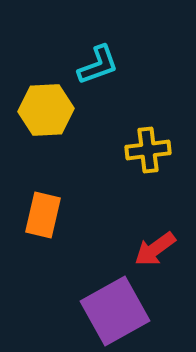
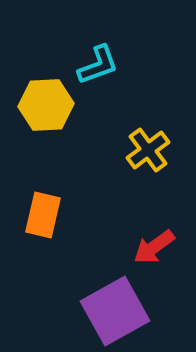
yellow hexagon: moved 5 px up
yellow cross: rotated 30 degrees counterclockwise
red arrow: moved 1 px left, 2 px up
